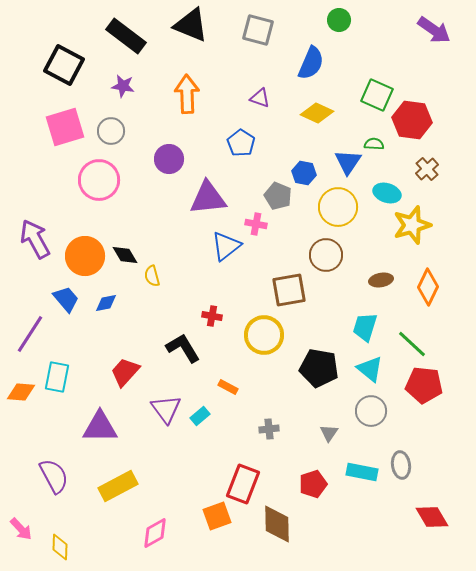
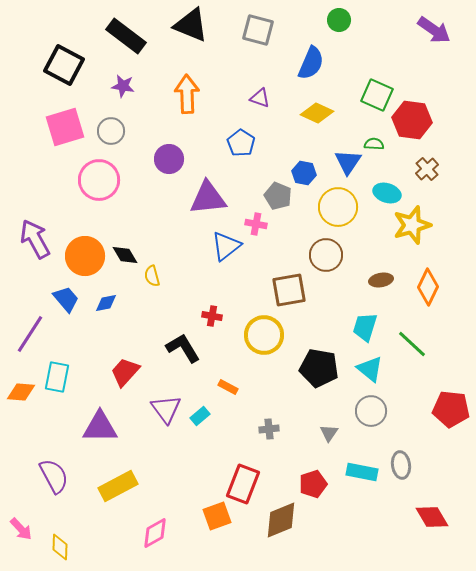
red pentagon at (424, 385): moved 27 px right, 24 px down
brown diamond at (277, 524): moved 4 px right, 4 px up; rotated 69 degrees clockwise
